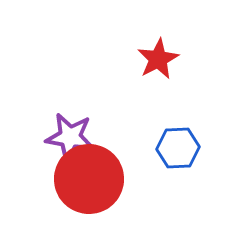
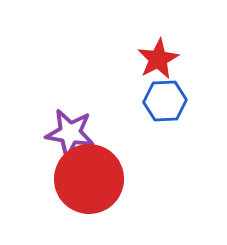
purple star: moved 4 px up
blue hexagon: moved 13 px left, 47 px up
